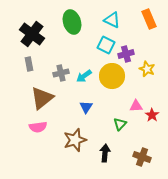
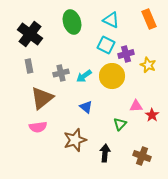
cyan triangle: moved 1 px left
black cross: moved 2 px left
gray rectangle: moved 2 px down
yellow star: moved 1 px right, 4 px up
blue triangle: rotated 24 degrees counterclockwise
brown cross: moved 1 px up
